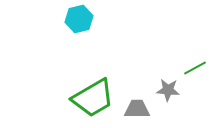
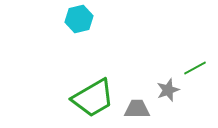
gray star: rotated 25 degrees counterclockwise
